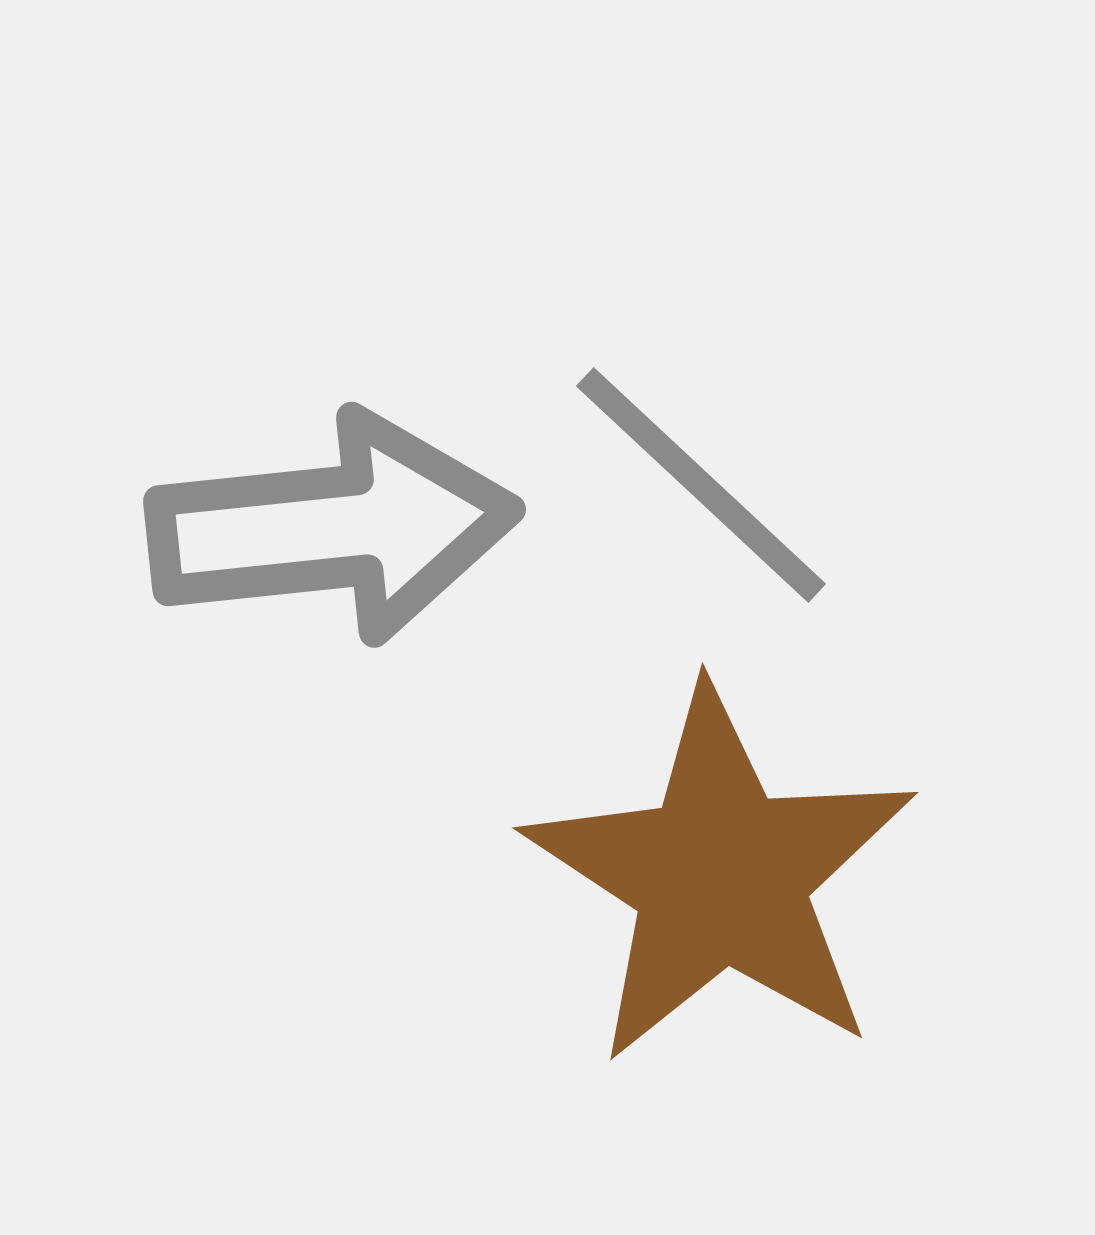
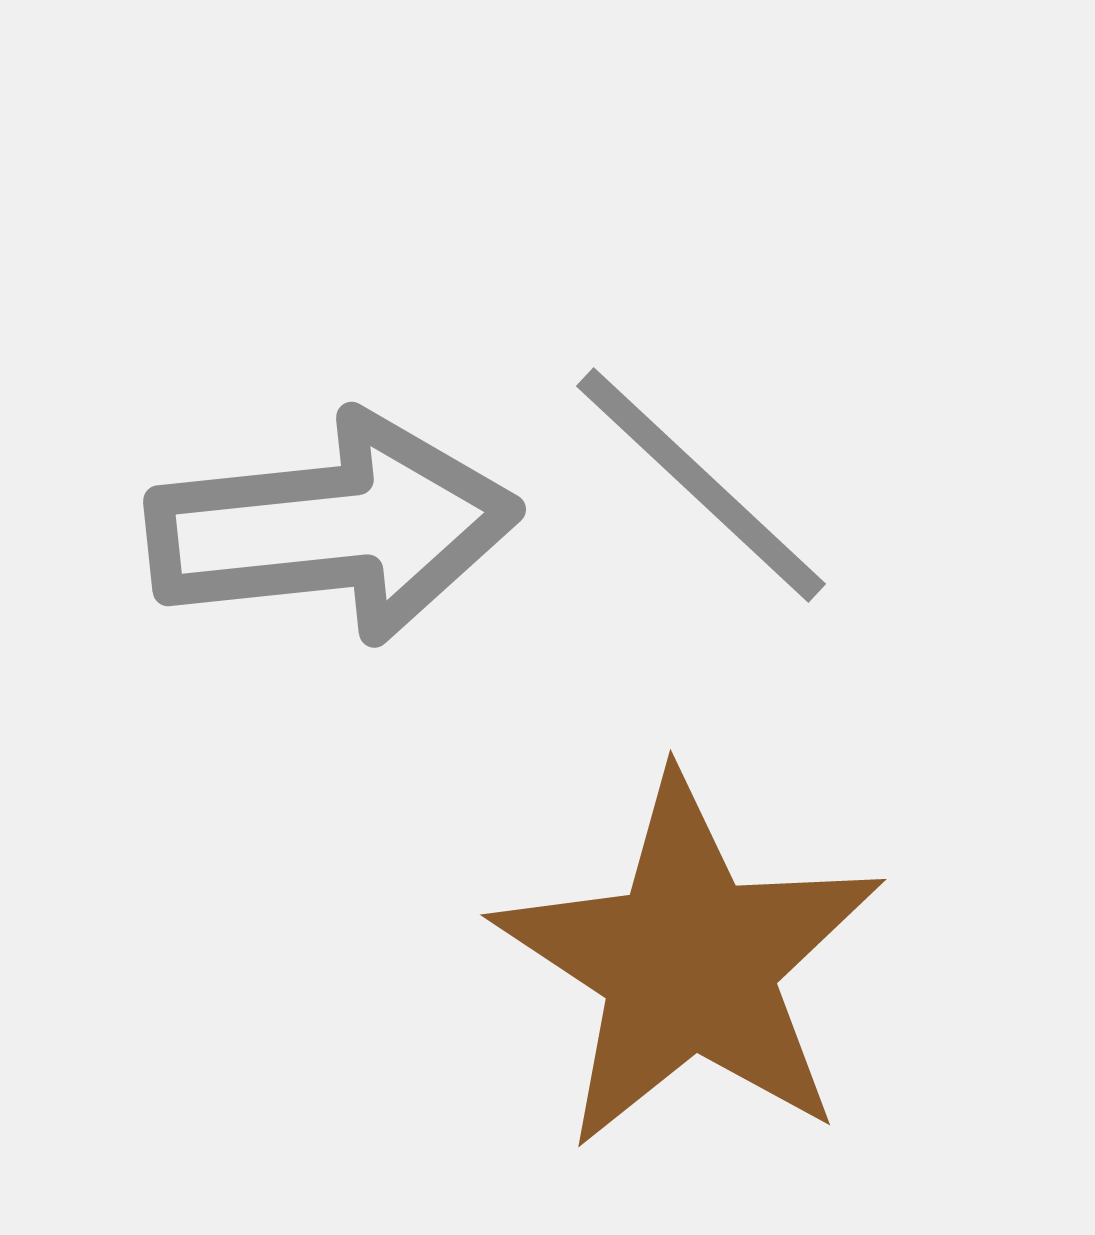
brown star: moved 32 px left, 87 px down
